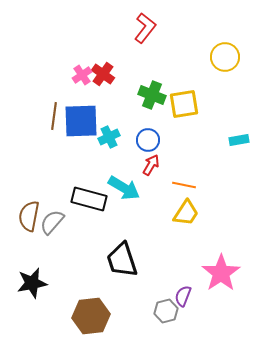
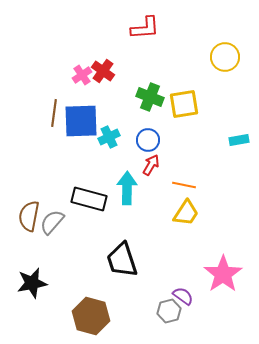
red L-shape: rotated 48 degrees clockwise
red cross: moved 3 px up
green cross: moved 2 px left, 2 px down
brown line: moved 3 px up
cyan arrow: moved 3 px right; rotated 120 degrees counterclockwise
pink star: moved 2 px right, 1 px down
purple semicircle: rotated 105 degrees clockwise
gray hexagon: moved 3 px right
brown hexagon: rotated 21 degrees clockwise
